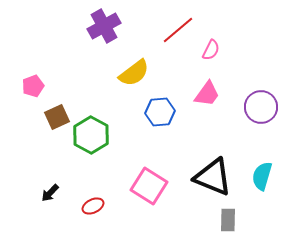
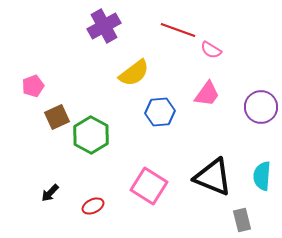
red line: rotated 60 degrees clockwise
pink semicircle: rotated 95 degrees clockwise
cyan semicircle: rotated 12 degrees counterclockwise
gray rectangle: moved 14 px right; rotated 15 degrees counterclockwise
